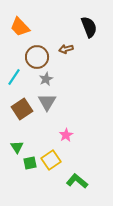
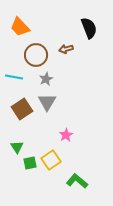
black semicircle: moved 1 px down
brown circle: moved 1 px left, 2 px up
cyan line: rotated 66 degrees clockwise
